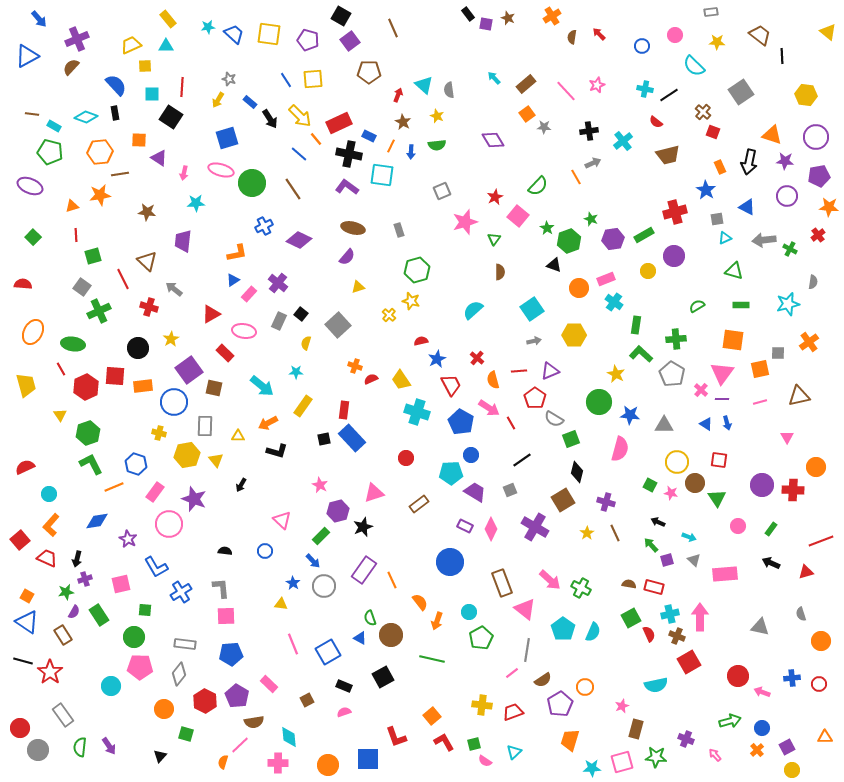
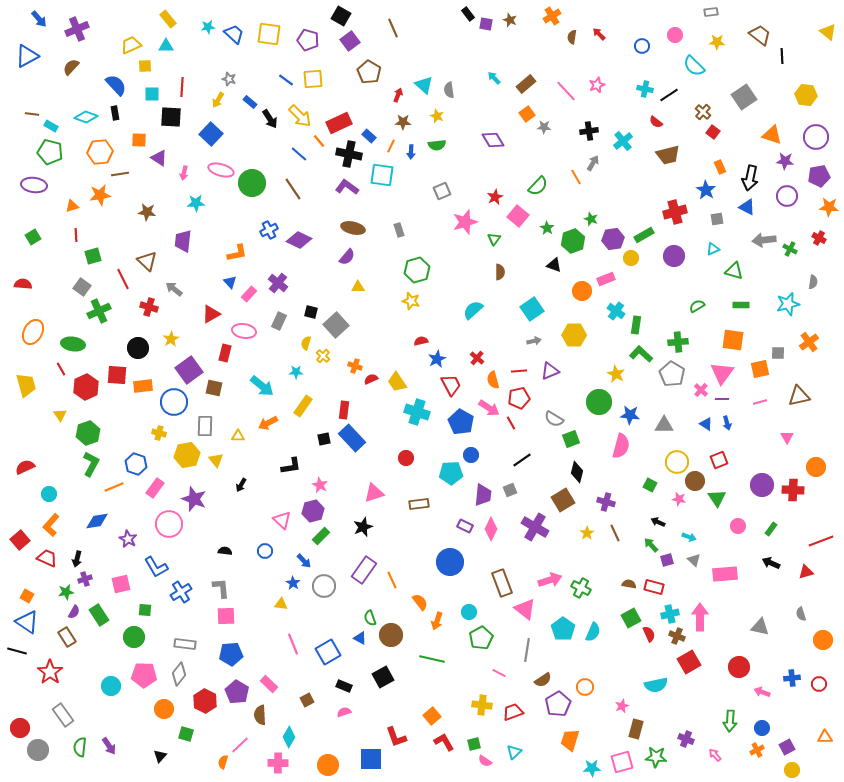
brown star at (508, 18): moved 2 px right, 2 px down
purple cross at (77, 39): moved 10 px up
brown pentagon at (369, 72): rotated 30 degrees clockwise
blue line at (286, 80): rotated 21 degrees counterclockwise
gray square at (741, 92): moved 3 px right, 5 px down
black square at (171, 117): rotated 30 degrees counterclockwise
brown star at (403, 122): rotated 28 degrees counterclockwise
cyan rectangle at (54, 126): moved 3 px left
red square at (713, 132): rotated 16 degrees clockwise
blue rectangle at (369, 136): rotated 16 degrees clockwise
blue square at (227, 138): moved 16 px left, 4 px up; rotated 30 degrees counterclockwise
orange line at (316, 139): moved 3 px right, 2 px down
black arrow at (749, 162): moved 1 px right, 16 px down
gray arrow at (593, 163): rotated 35 degrees counterclockwise
purple ellipse at (30, 186): moved 4 px right, 1 px up; rotated 15 degrees counterclockwise
blue cross at (264, 226): moved 5 px right, 4 px down
red cross at (818, 235): moved 1 px right, 3 px down; rotated 24 degrees counterclockwise
green square at (33, 237): rotated 14 degrees clockwise
cyan triangle at (725, 238): moved 12 px left, 11 px down
green hexagon at (569, 241): moved 4 px right
yellow circle at (648, 271): moved 17 px left, 13 px up
blue triangle at (233, 280): moved 3 px left, 2 px down; rotated 40 degrees counterclockwise
yellow triangle at (358, 287): rotated 16 degrees clockwise
orange circle at (579, 288): moved 3 px right, 3 px down
cyan cross at (614, 302): moved 2 px right, 9 px down
black square at (301, 314): moved 10 px right, 2 px up; rotated 24 degrees counterclockwise
yellow cross at (389, 315): moved 66 px left, 41 px down
gray square at (338, 325): moved 2 px left
green cross at (676, 339): moved 2 px right, 3 px down
red rectangle at (225, 353): rotated 60 degrees clockwise
red square at (115, 376): moved 2 px right, 1 px up
yellow trapezoid at (401, 380): moved 4 px left, 2 px down
red pentagon at (535, 398): moved 16 px left; rotated 25 degrees clockwise
pink semicircle at (620, 449): moved 1 px right, 3 px up
black L-shape at (277, 451): moved 14 px right, 15 px down; rotated 25 degrees counterclockwise
red square at (719, 460): rotated 30 degrees counterclockwise
green L-shape at (91, 464): rotated 55 degrees clockwise
brown circle at (695, 483): moved 2 px up
pink rectangle at (155, 492): moved 4 px up
purple trapezoid at (475, 492): moved 8 px right, 3 px down; rotated 65 degrees clockwise
pink star at (671, 493): moved 8 px right, 6 px down
brown rectangle at (419, 504): rotated 30 degrees clockwise
purple hexagon at (338, 511): moved 25 px left
blue arrow at (313, 561): moved 9 px left
pink arrow at (550, 580): rotated 60 degrees counterclockwise
brown rectangle at (63, 635): moved 4 px right, 2 px down
orange circle at (821, 641): moved 2 px right, 1 px up
black line at (23, 661): moved 6 px left, 10 px up
pink pentagon at (140, 667): moved 4 px right, 8 px down
pink line at (512, 673): moved 13 px left; rotated 64 degrees clockwise
red circle at (738, 676): moved 1 px right, 9 px up
purple pentagon at (237, 696): moved 4 px up
purple pentagon at (560, 704): moved 2 px left
green arrow at (730, 721): rotated 110 degrees clockwise
brown semicircle at (254, 722): moved 6 px right, 7 px up; rotated 96 degrees clockwise
cyan diamond at (289, 737): rotated 35 degrees clockwise
orange cross at (757, 750): rotated 16 degrees clockwise
blue square at (368, 759): moved 3 px right
